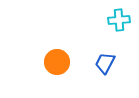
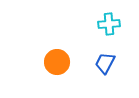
cyan cross: moved 10 px left, 4 px down
